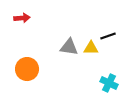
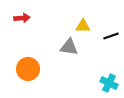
black line: moved 3 px right
yellow triangle: moved 8 px left, 22 px up
orange circle: moved 1 px right
